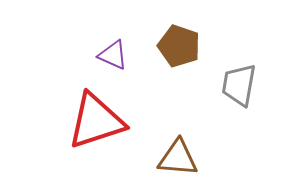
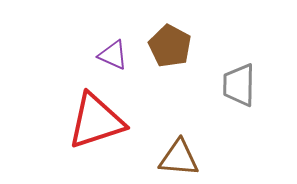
brown pentagon: moved 9 px left; rotated 9 degrees clockwise
gray trapezoid: rotated 9 degrees counterclockwise
brown triangle: moved 1 px right
